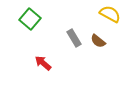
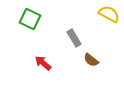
yellow semicircle: moved 1 px left
green square: rotated 15 degrees counterclockwise
brown semicircle: moved 7 px left, 19 px down
